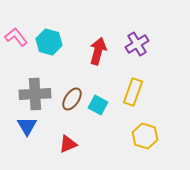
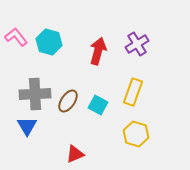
brown ellipse: moved 4 px left, 2 px down
yellow hexagon: moved 9 px left, 2 px up
red triangle: moved 7 px right, 10 px down
